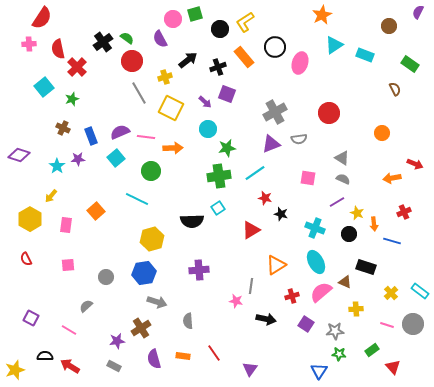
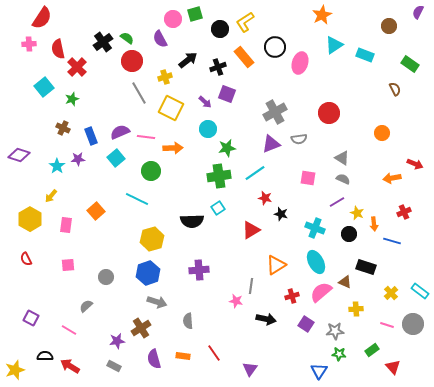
blue hexagon at (144, 273): moved 4 px right; rotated 10 degrees counterclockwise
